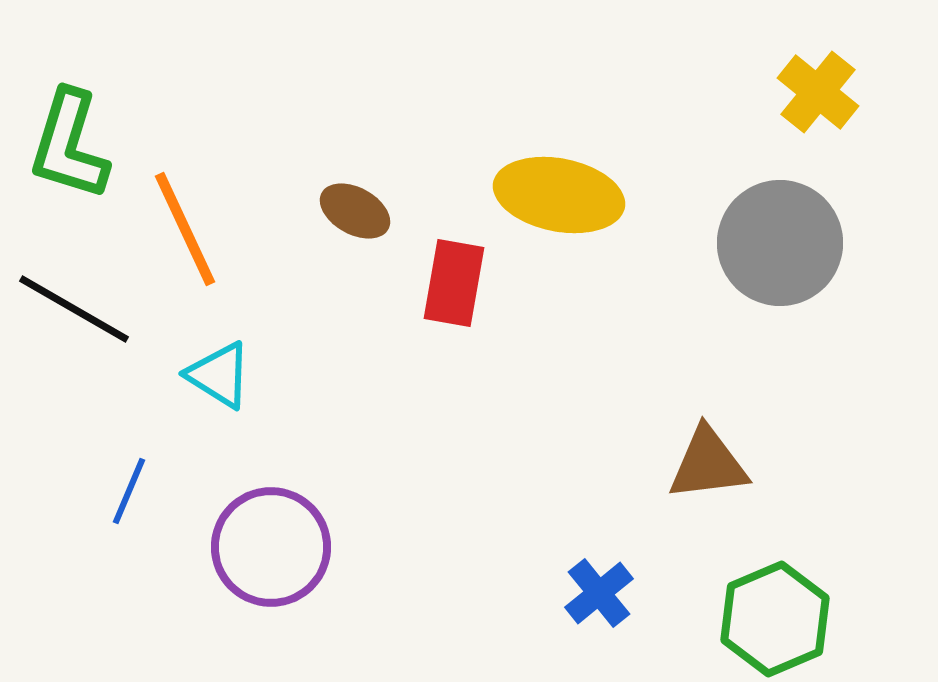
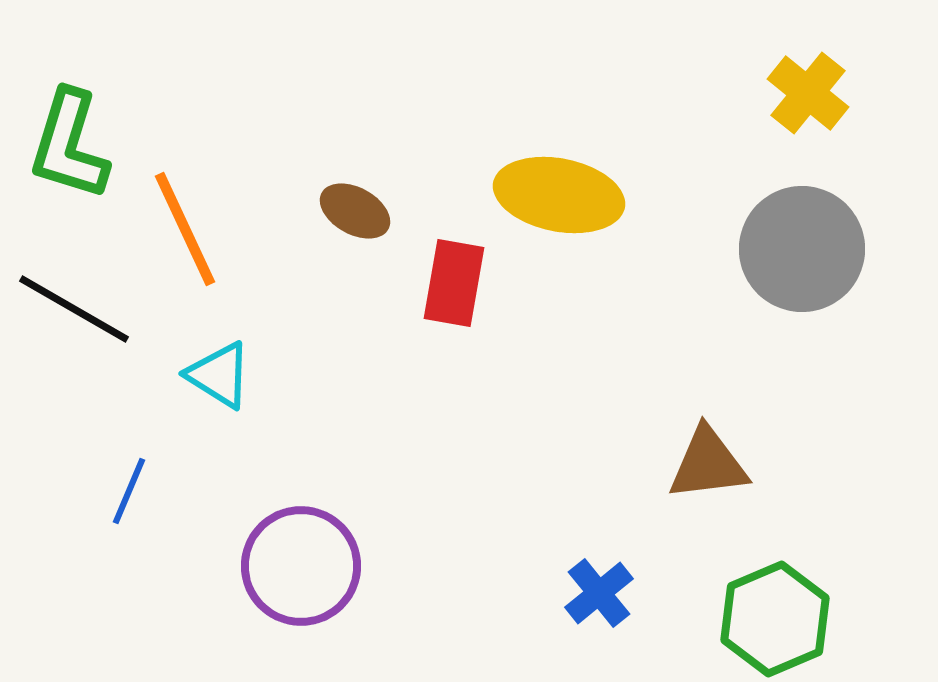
yellow cross: moved 10 px left, 1 px down
gray circle: moved 22 px right, 6 px down
purple circle: moved 30 px right, 19 px down
